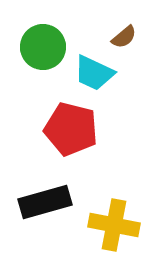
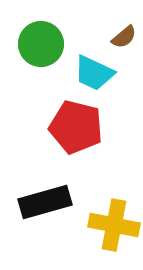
green circle: moved 2 px left, 3 px up
red pentagon: moved 5 px right, 2 px up
